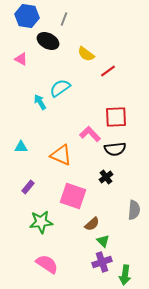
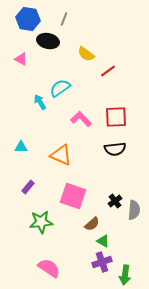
blue hexagon: moved 1 px right, 3 px down
black ellipse: rotated 15 degrees counterclockwise
pink L-shape: moved 9 px left, 15 px up
black cross: moved 9 px right, 24 px down
green triangle: rotated 16 degrees counterclockwise
pink semicircle: moved 2 px right, 4 px down
